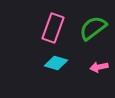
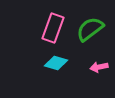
green semicircle: moved 3 px left, 1 px down
